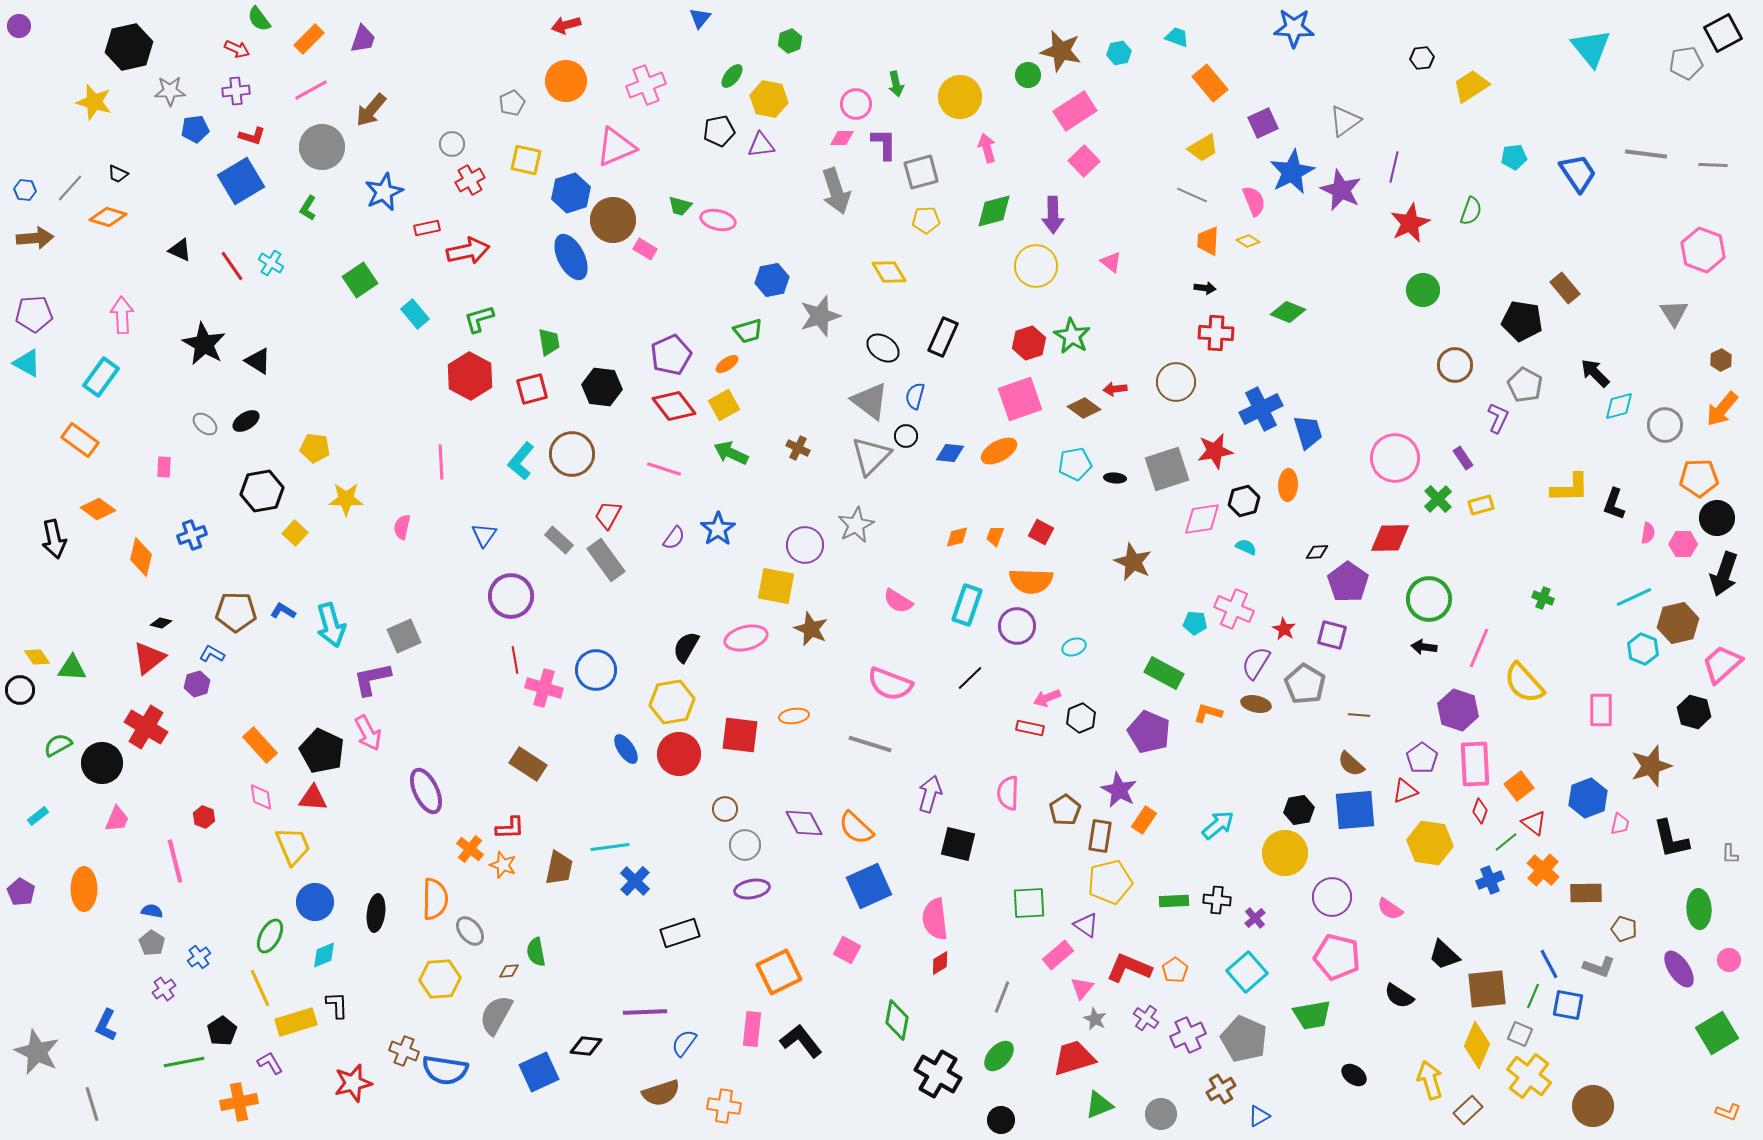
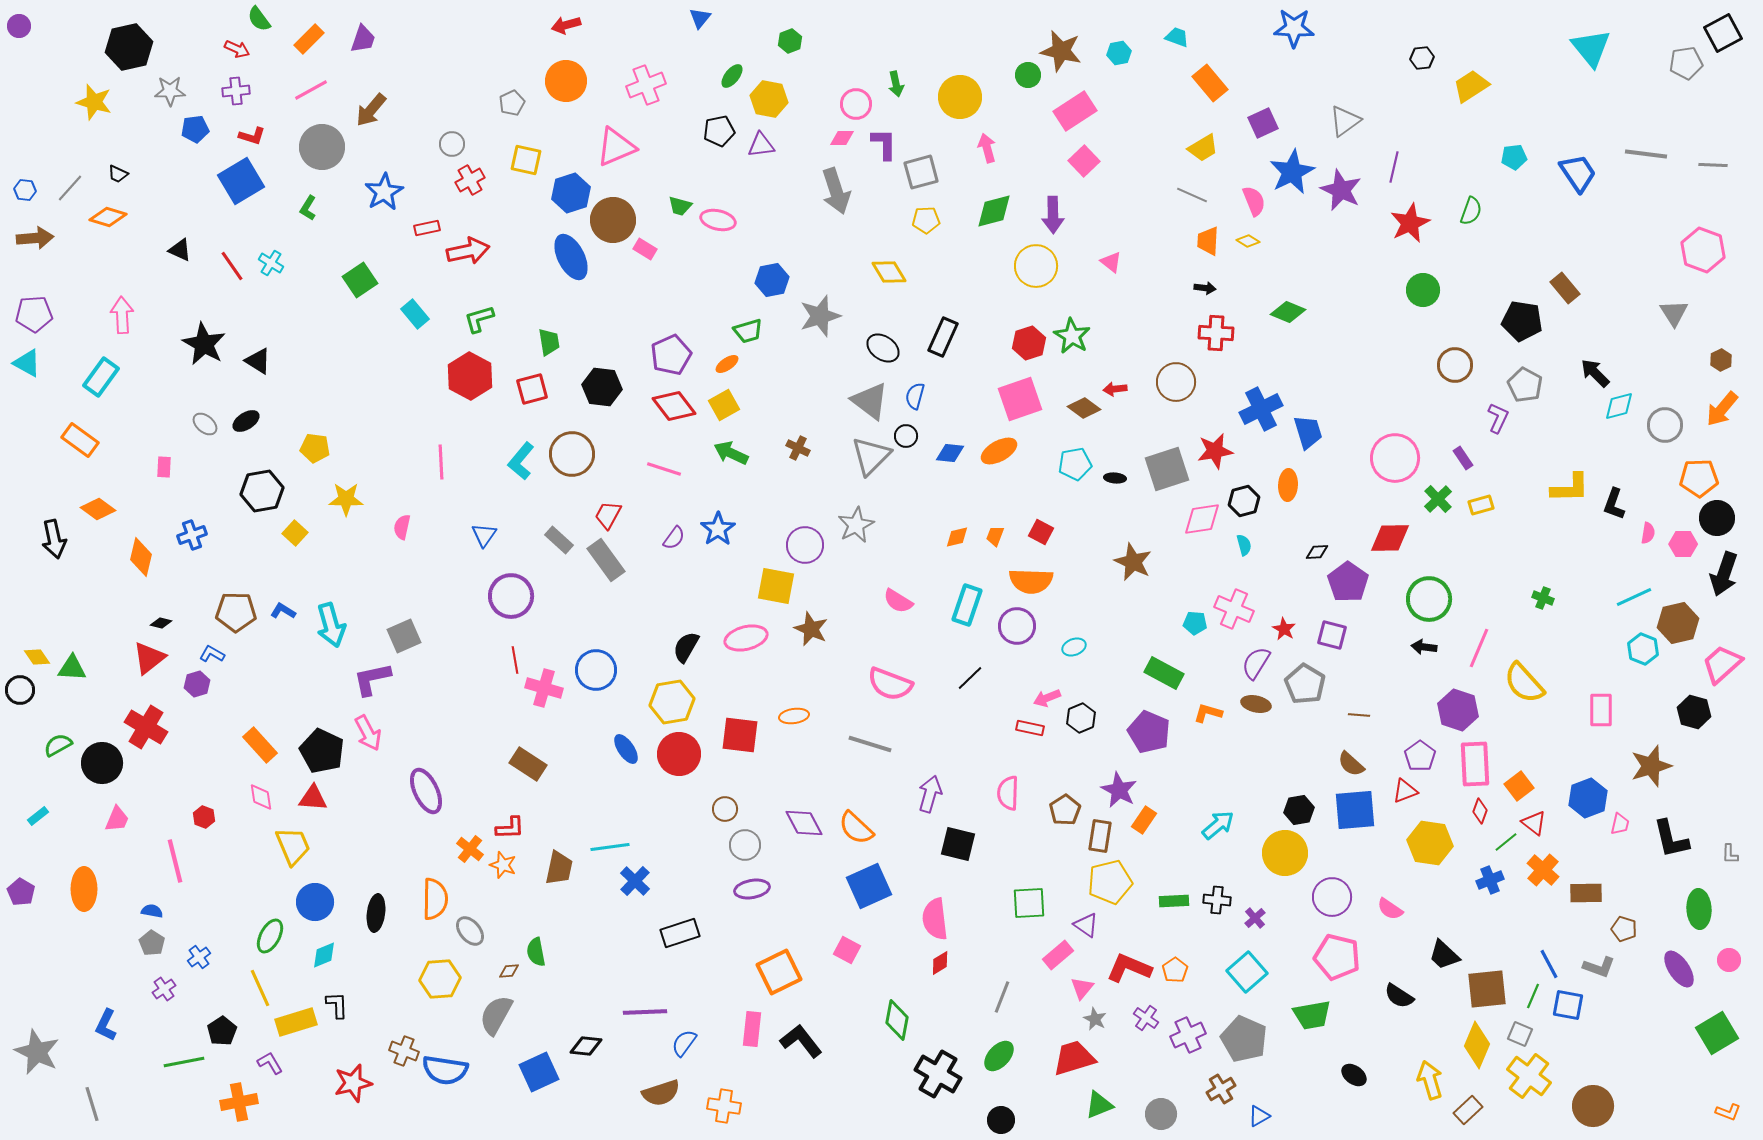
blue star at (384, 192): rotated 6 degrees counterclockwise
cyan semicircle at (1246, 547): moved 2 px left, 2 px up; rotated 50 degrees clockwise
purple pentagon at (1422, 758): moved 2 px left, 2 px up
